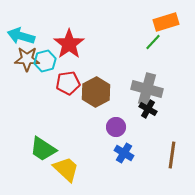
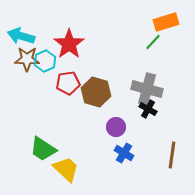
cyan hexagon: rotated 10 degrees counterclockwise
brown hexagon: rotated 16 degrees counterclockwise
